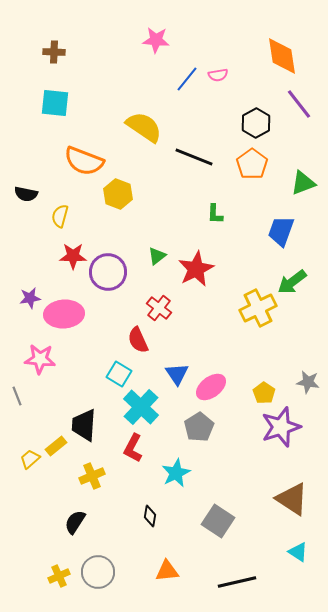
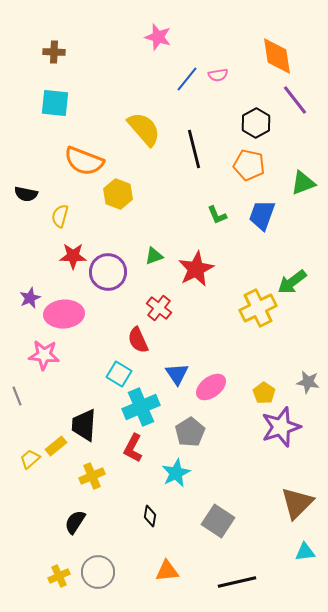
pink star at (156, 40): moved 2 px right, 3 px up; rotated 12 degrees clockwise
orange diamond at (282, 56): moved 5 px left
purple line at (299, 104): moved 4 px left, 4 px up
yellow semicircle at (144, 127): moved 2 px down; rotated 15 degrees clockwise
black line at (194, 157): moved 8 px up; rotated 54 degrees clockwise
orange pentagon at (252, 164): moved 3 px left, 1 px down; rotated 24 degrees counterclockwise
green L-shape at (215, 214): moved 2 px right, 1 px down; rotated 25 degrees counterclockwise
blue trapezoid at (281, 231): moved 19 px left, 16 px up
green triangle at (157, 256): moved 3 px left; rotated 18 degrees clockwise
purple star at (30, 298): rotated 15 degrees counterclockwise
pink star at (40, 359): moved 4 px right, 4 px up
cyan cross at (141, 407): rotated 24 degrees clockwise
gray pentagon at (199, 427): moved 9 px left, 5 px down
brown triangle at (292, 499): moved 5 px right, 4 px down; rotated 42 degrees clockwise
cyan triangle at (298, 552): moved 7 px right; rotated 40 degrees counterclockwise
